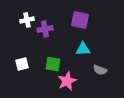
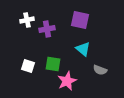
purple cross: moved 2 px right
cyan triangle: rotated 42 degrees clockwise
white square: moved 6 px right, 2 px down; rotated 32 degrees clockwise
